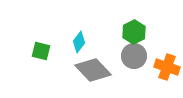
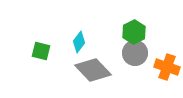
gray circle: moved 1 px right, 3 px up
